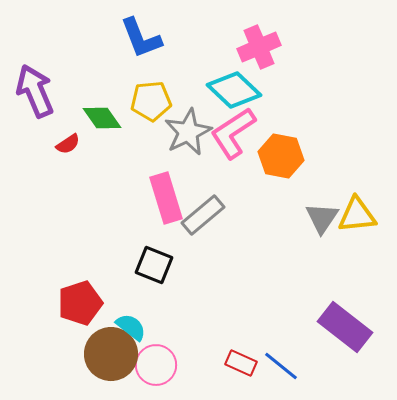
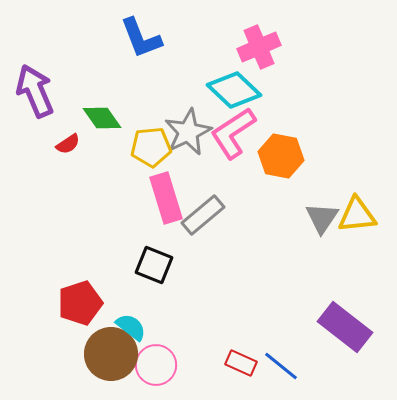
yellow pentagon: moved 46 px down
